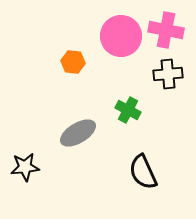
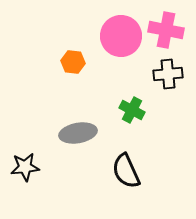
green cross: moved 4 px right
gray ellipse: rotated 21 degrees clockwise
black semicircle: moved 17 px left, 1 px up
